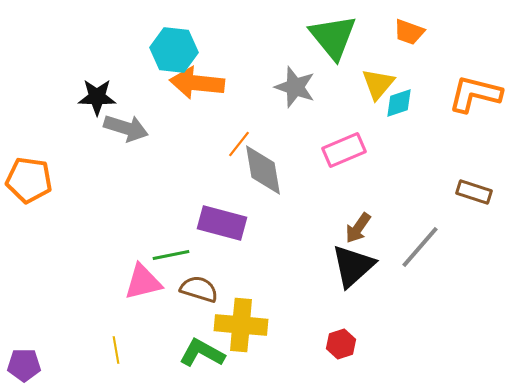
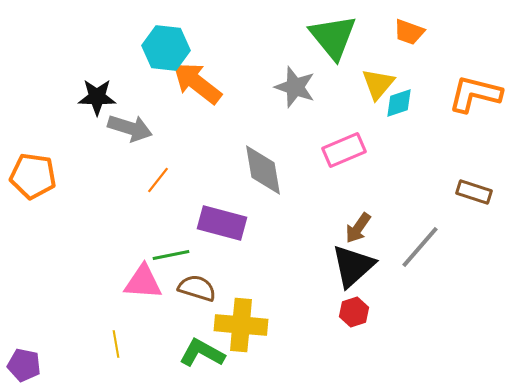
cyan hexagon: moved 8 px left, 2 px up
orange arrow: rotated 32 degrees clockwise
gray arrow: moved 4 px right
orange line: moved 81 px left, 36 px down
orange pentagon: moved 4 px right, 4 px up
pink triangle: rotated 18 degrees clockwise
brown semicircle: moved 2 px left, 1 px up
red hexagon: moved 13 px right, 32 px up
yellow line: moved 6 px up
purple pentagon: rotated 12 degrees clockwise
